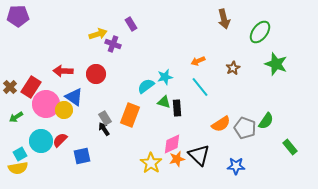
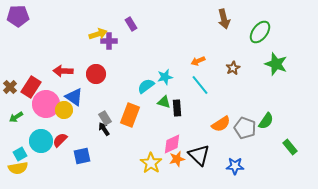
purple cross: moved 4 px left, 3 px up; rotated 21 degrees counterclockwise
cyan line: moved 2 px up
blue star: moved 1 px left
